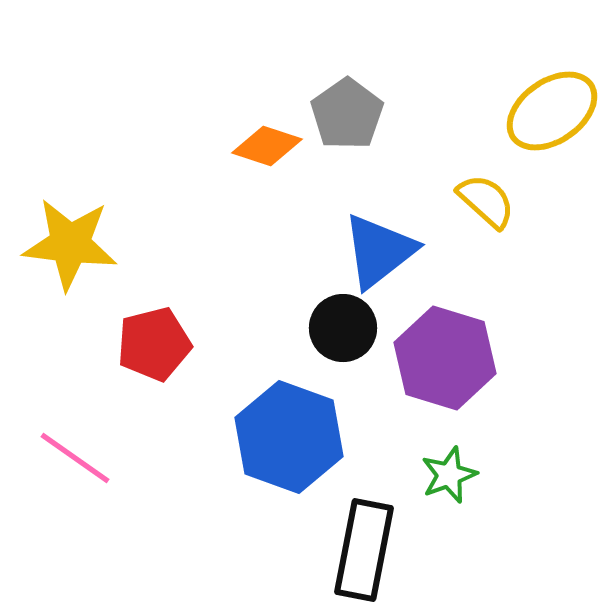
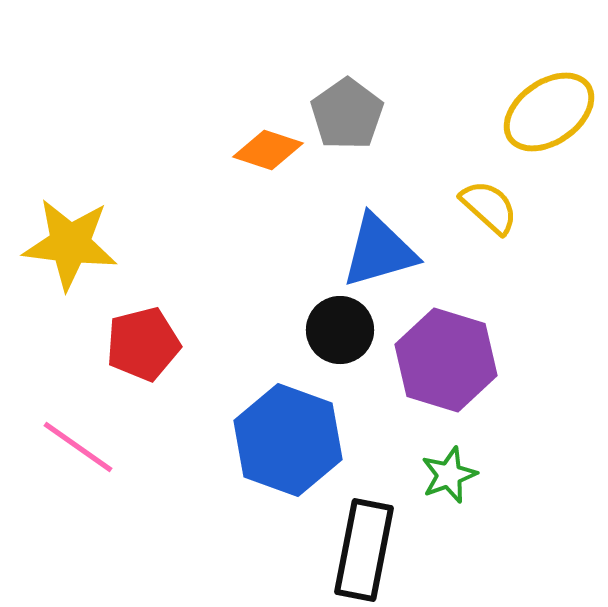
yellow ellipse: moved 3 px left, 1 px down
orange diamond: moved 1 px right, 4 px down
yellow semicircle: moved 3 px right, 6 px down
blue triangle: rotated 22 degrees clockwise
black circle: moved 3 px left, 2 px down
red pentagon: moved 11 px left
purple hexagon: moved 1 px right, 2 px down
blue hexagon: moved 1 px left, 3 px down
pink line: moved 3 px right, 11 px up
